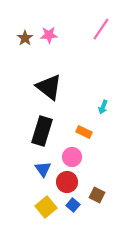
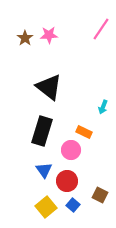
pink circle: moved 1 px left, 7 px up
blue triangle: moved 1 px right, 1 px down
red circle: moved 1 px up
brown square: moved 3 px right
